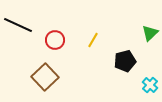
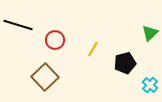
black line: rotated 8 degrees counterclockwise
yellow line: moved 9 px down
black pentagon: moved 2 px down
